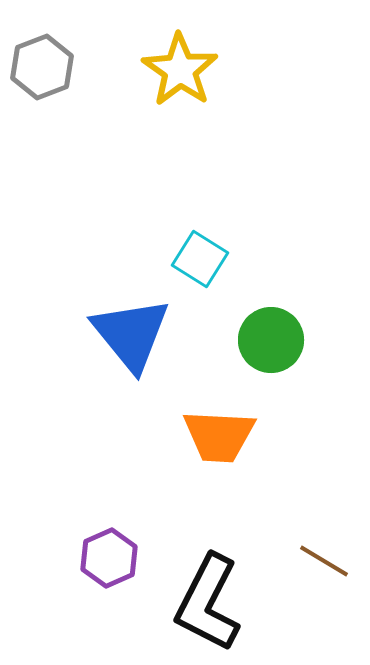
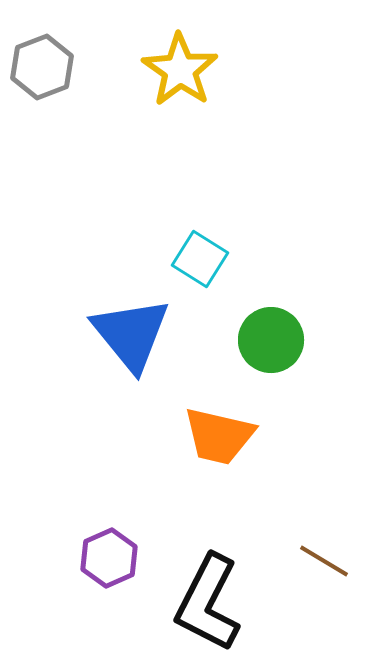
orange trapezoid: rotated 10 degrees clockwise
